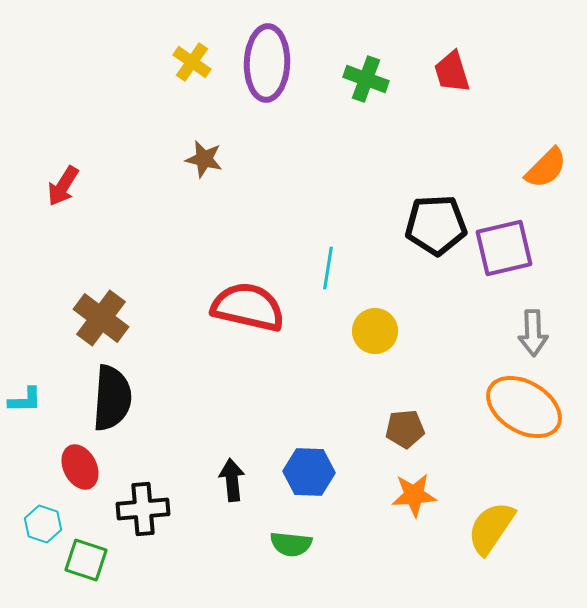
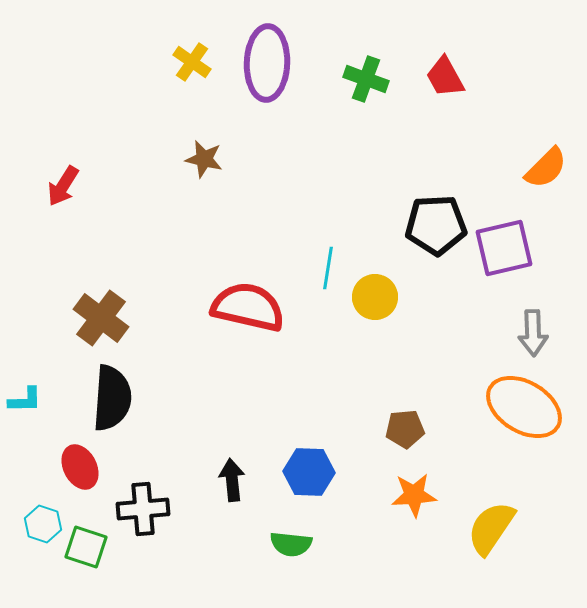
red trapezoid: moved 7 px left, 5 px down; rotated 12 degrees counterclockwise
yellow circle: moved 34 px up
green square: moved 13 px up
